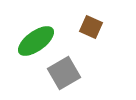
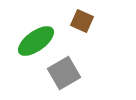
brown square: moved 9 px left, 6 px up
